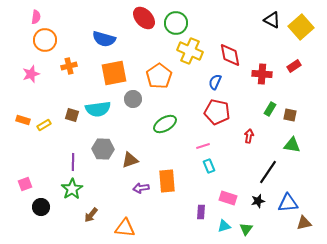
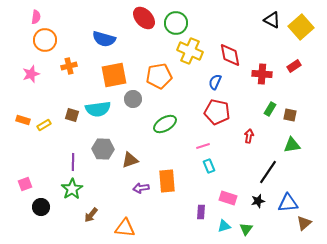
orange square at (114, 73): moved 2 px down
orange pentagon at (159, 76): rotated 25 degrees clockwise
green triangle at (292, 145): rotated 18 degrees counterclockwise
brown triangle at (304, 223): rotated 28 degrees counterclockwise
